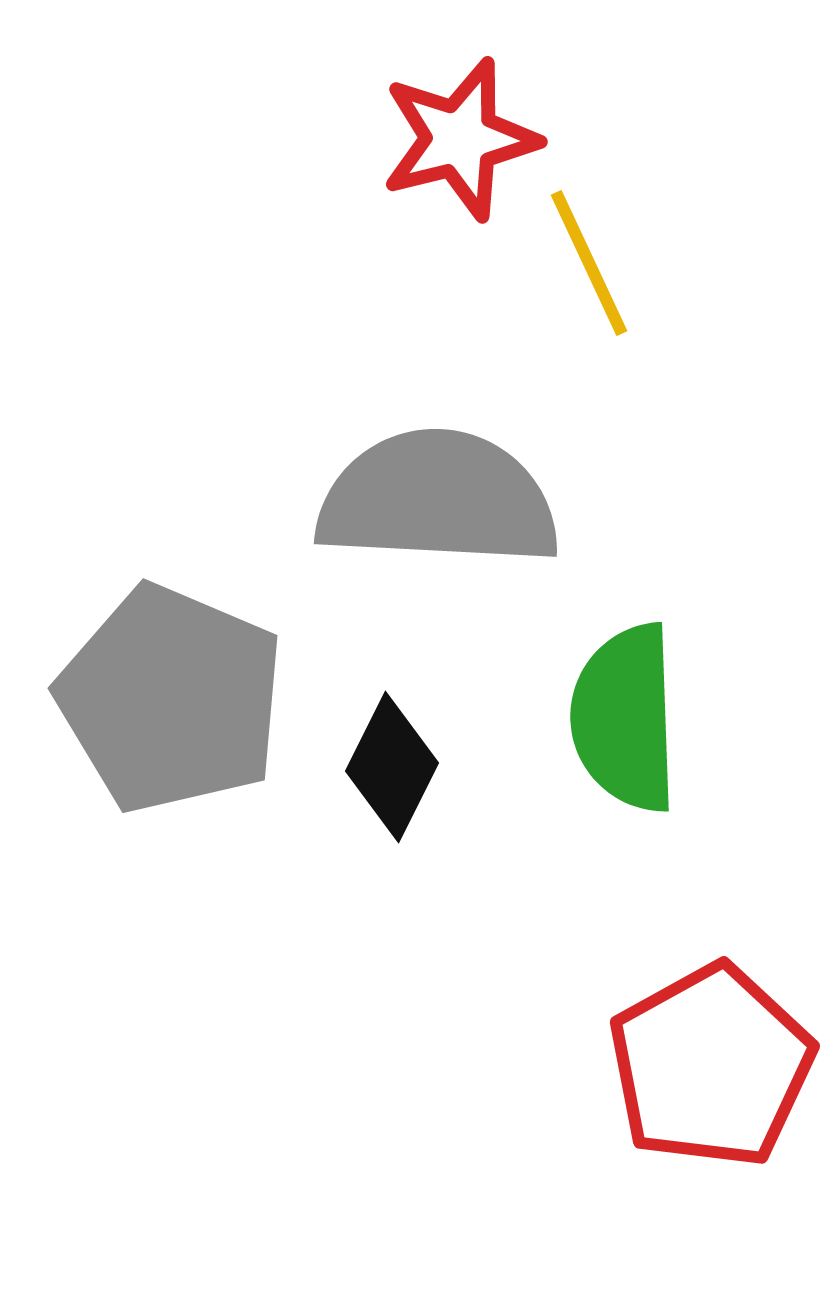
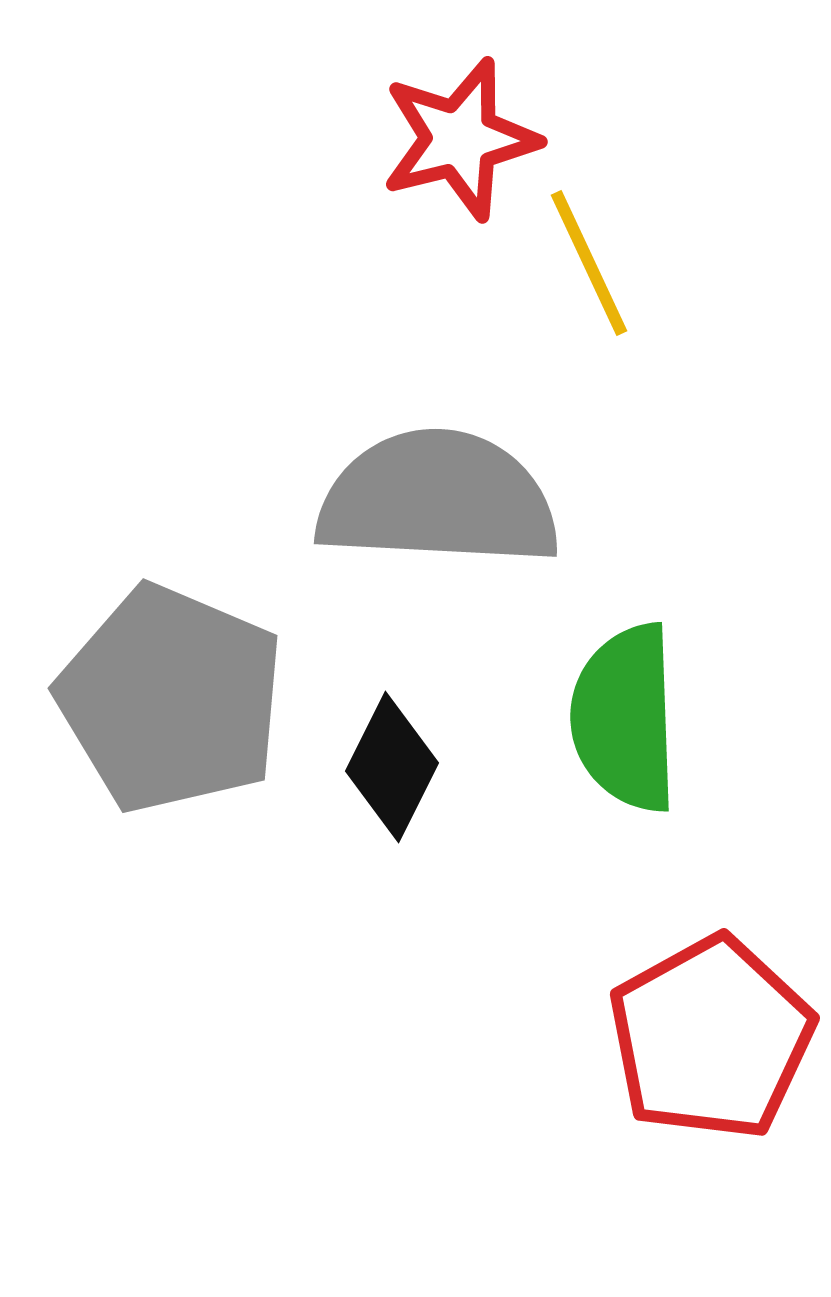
red pentagon: moved 28 px up
